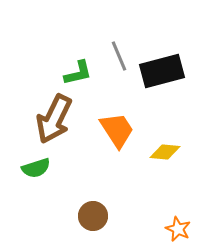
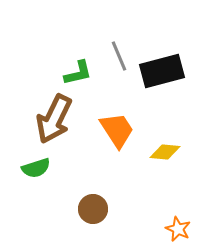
brown circle: moved 7 px up
